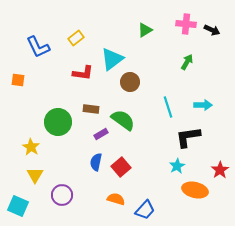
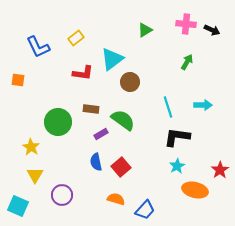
black L-shape: moved 11 px left; rotated 16 degrees clockwise
blue semicircle: rotated 24 degrees counterclockwise
